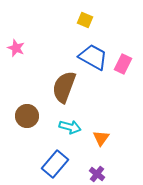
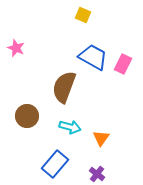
yellow square: moved 2 px left, 5 px up
